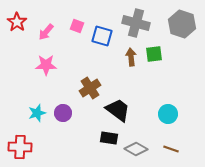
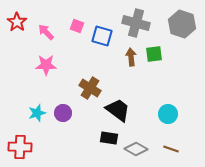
pink arrow: rotated 96 degrees clockwise
brown cross: rotated 25 degrees counterclockwise
